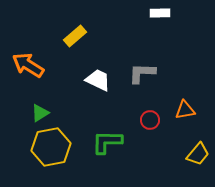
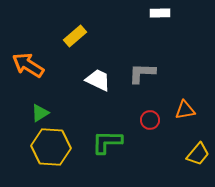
yellow hexagon: rotated 15 degrees clockwise
